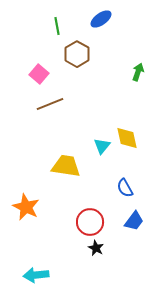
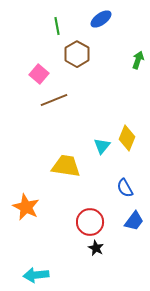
green arrow: moved 12 px up
brown line: moved 4 px right, 4 px up
yellow diamond: rotated 35 degrees clockwise
